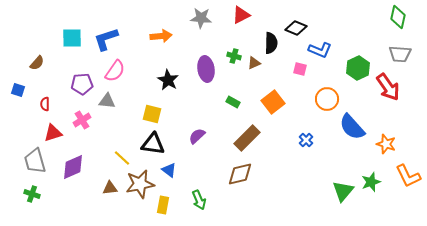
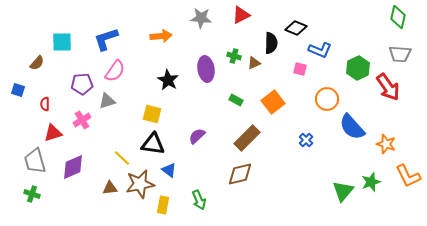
cyan square at (72, 38): moved 10 px left, 4 px down
gray triangle at (107, 101): rotated 24 degrees counterclockwise
green rectangle at (233, 102): moved 3 px right, 2 px up
